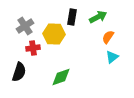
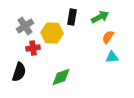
green arrow: moved 2 px right
yellow hexagon: moved 2 px left, 1 px up
cyan triangle: rotated 32 degrees clockwise
